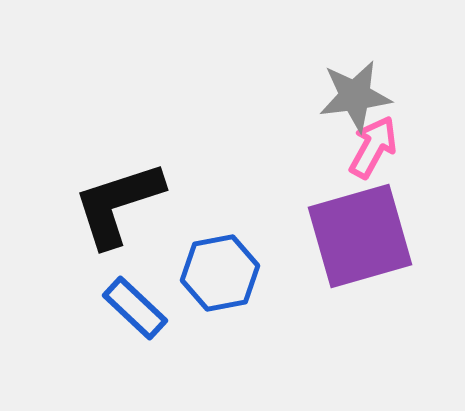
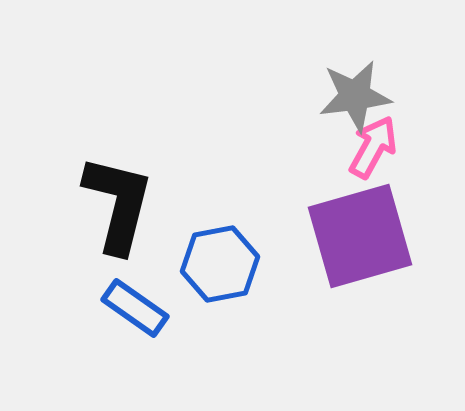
black L-shape: rotated 122 degrees clockwise
blue hexagon: moved 9 px up
blue rectangle: rotated 8 degrees counterclockwise
